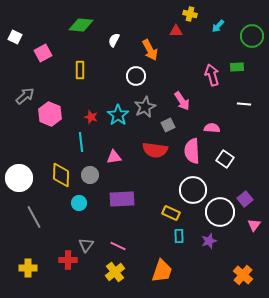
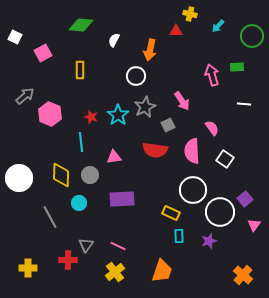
orange arrow at (150, 50): rotated 40 degrees clockwise
pink semicircle at (212, 128): rotated 49 degrees clockwise
gray line at (34, 217): moved 16 px right
